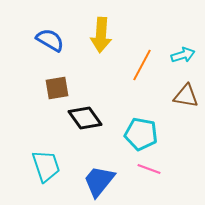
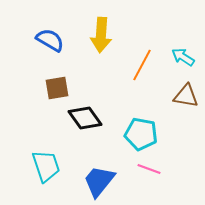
cyan arrow: moved 2 px down; rotated 130 degrees counterclockwise
